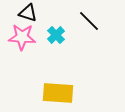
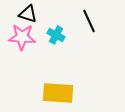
black triangle: moved 1 px down
black line: rotated 20 degrees clockwise
cyan cross: rotated 18 degrees counterclockwise
